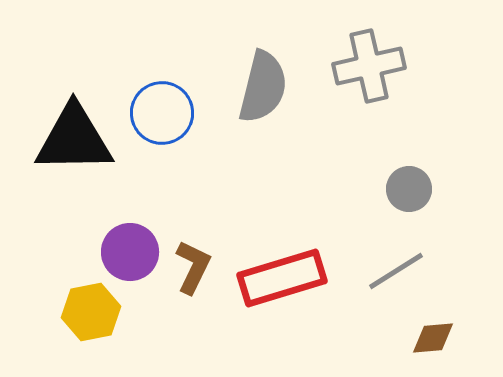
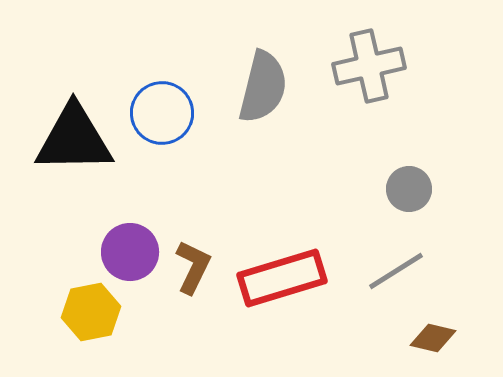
brown diamond: rotated 18 degrees clockwise
